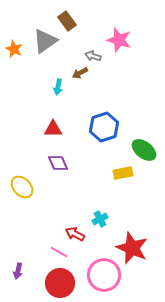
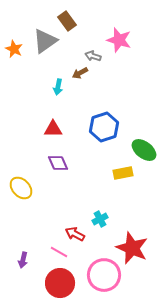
yellow ellipse: moved 1 px left, 1 px down
purple arrow: moved 5 px right, 11 px up
